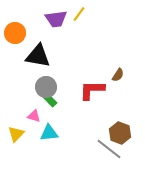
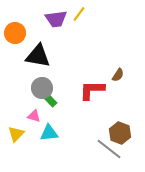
gray circle: moved 4 px left, 1 px down
